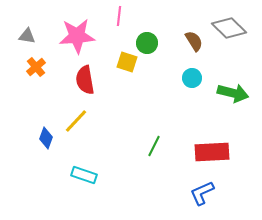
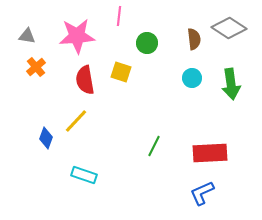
gray diamond: rotated 12 degrees counterclockwise
brown semicircle: moved 2 px up; rotated 25 degrees clockwise
yellow square: moved 6 px left, 10 px down
green arrow: moved 2 px left, 9 px up; rotated 68 degrees clockwise
red rectangle: moved 2 px left, 1 px down
